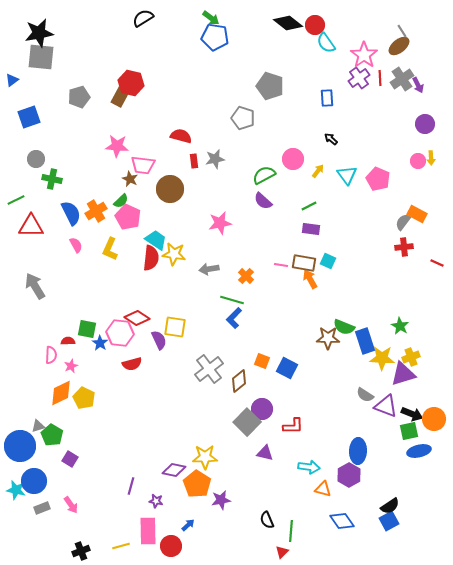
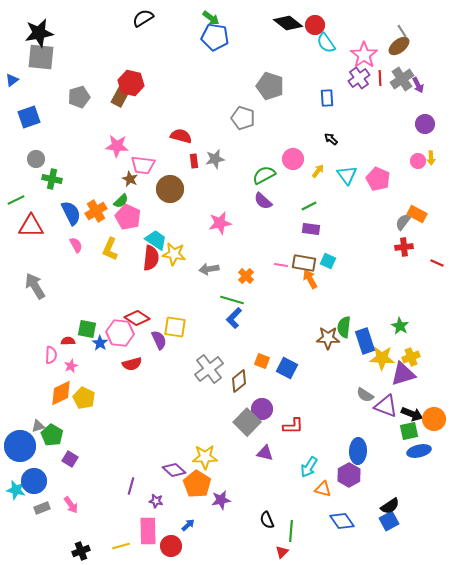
green semicircle at (344, 327): rotated 75 degrees clockwise
cyan arrow at (309, 467): rotated 115 degrees clockwise
purple diamond at (174, 470): rotated 30 degrees clockwise
